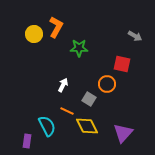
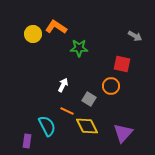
orange L-shape: rotated 85 degrees counterclockwise
yellow circle: moved 1 px left
orange circle: moved 4 px right, 2 px down
